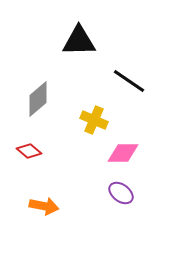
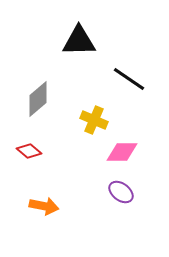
black line: moved 2 px up
pink diamond: moved 1 px left, 1 px up
purple ellipse: moved 1 px up
